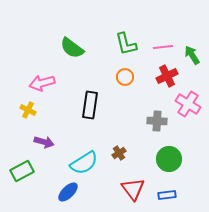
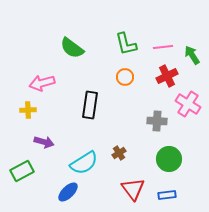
yellow cross: rotated 28 degrees counterclockwise
